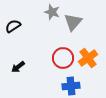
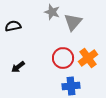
black semicircle: rotated 21 degrees clockwise
